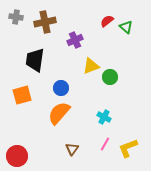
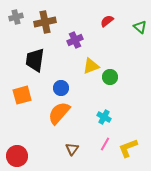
gray cross: rotated 24 degrees counterclockwise
green triangle: moved 14 px right
